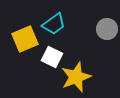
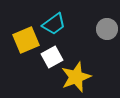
yellow square: moved 1 px right, 1 px down
white square: rotated 35 degrees clockwise
